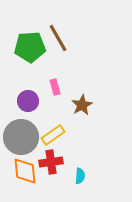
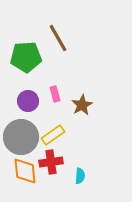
green pentagon: moved 4 px left, 10 px down
pink rectangle: moved 7 px down
